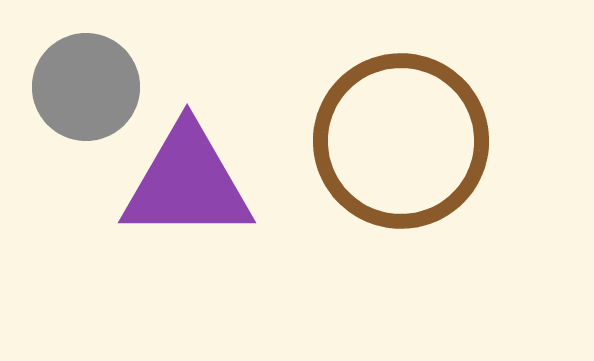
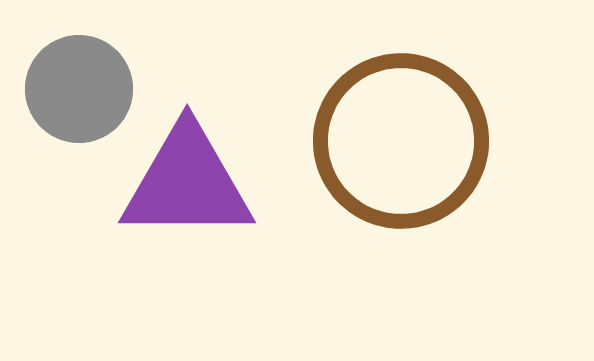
gray circle: moved 7 px left, 2 px down
